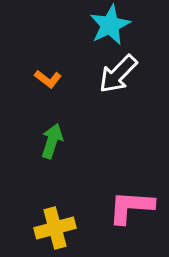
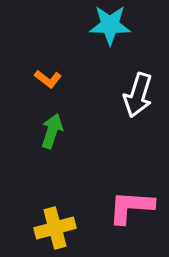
cyan star: rotated 27 degrees clockwise
white arrow: moved 20 px right, 21 px down; rotated 27 degrees counterclockwise
green arrow: moved 10 px up
